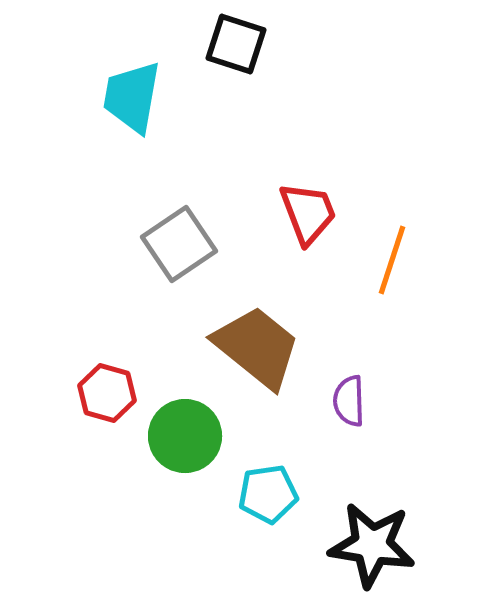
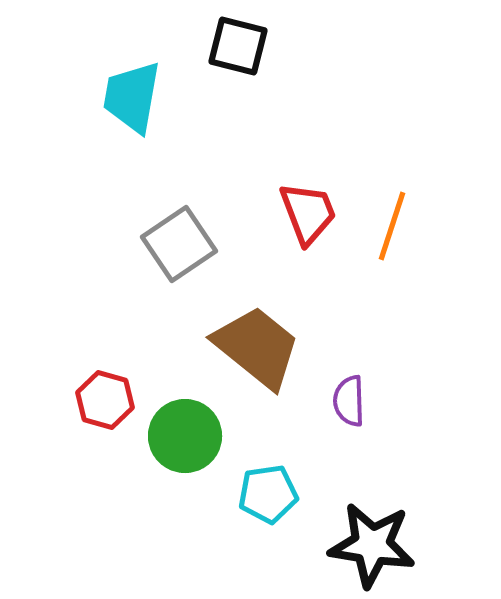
black square: moved 2 px right, 2 px down; rotated 4 degrees counterclockwise
orange line: moved 34 px up
red hexagon: moved 2 px left, 7 px down
